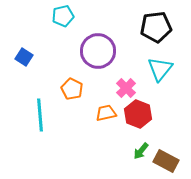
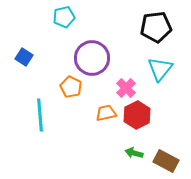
cyan pentagon: moved 1 px right, 1 px down
purple circle: moved 6 px left, 7 px down
orange pentagon: moved 1 px left, 2 px up
red hexagon: moved 1 px left, 1 px down; rotated 12 degrees clockwise
green arrow: moved 7 px left, 2 px down; rotated 66 degrees clockwise
